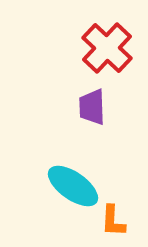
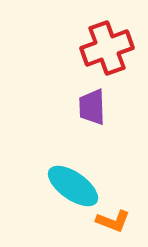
red cross: rotated 27 degrees clockwise
orange L-shape: rotated 72 degrees counterclockwise
